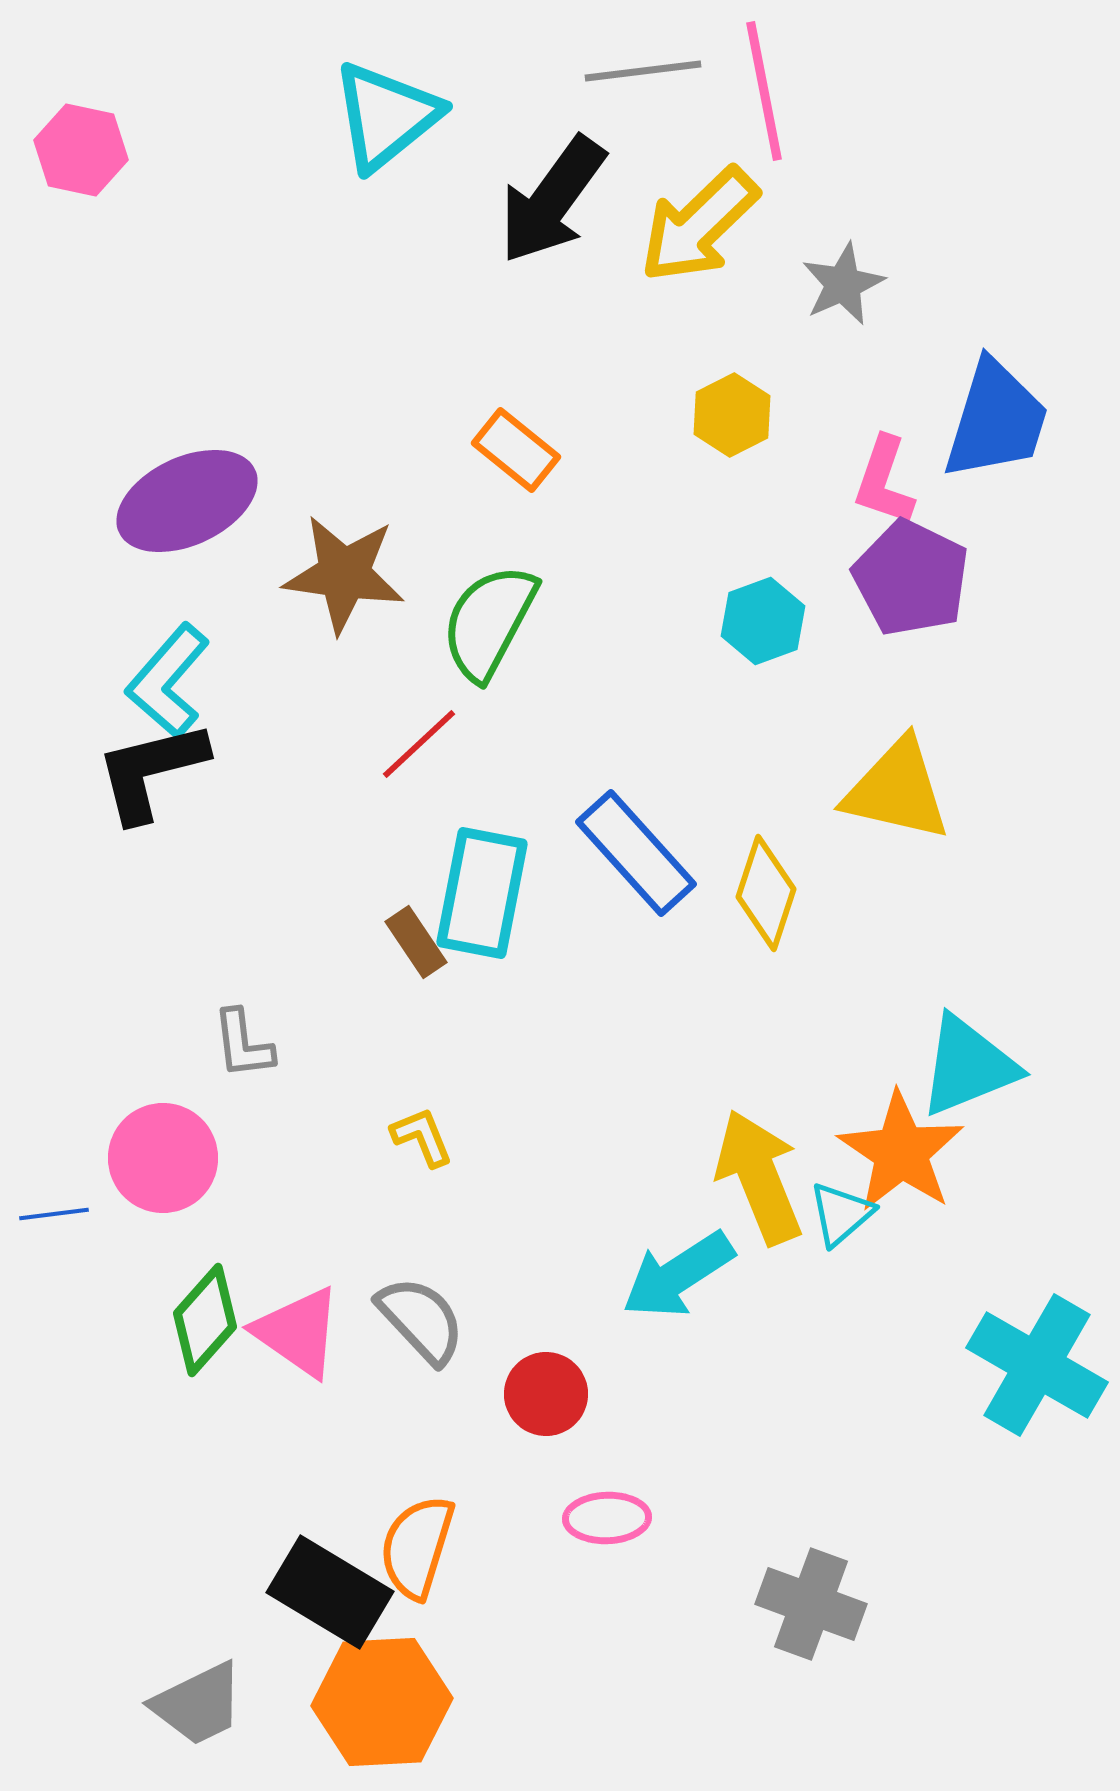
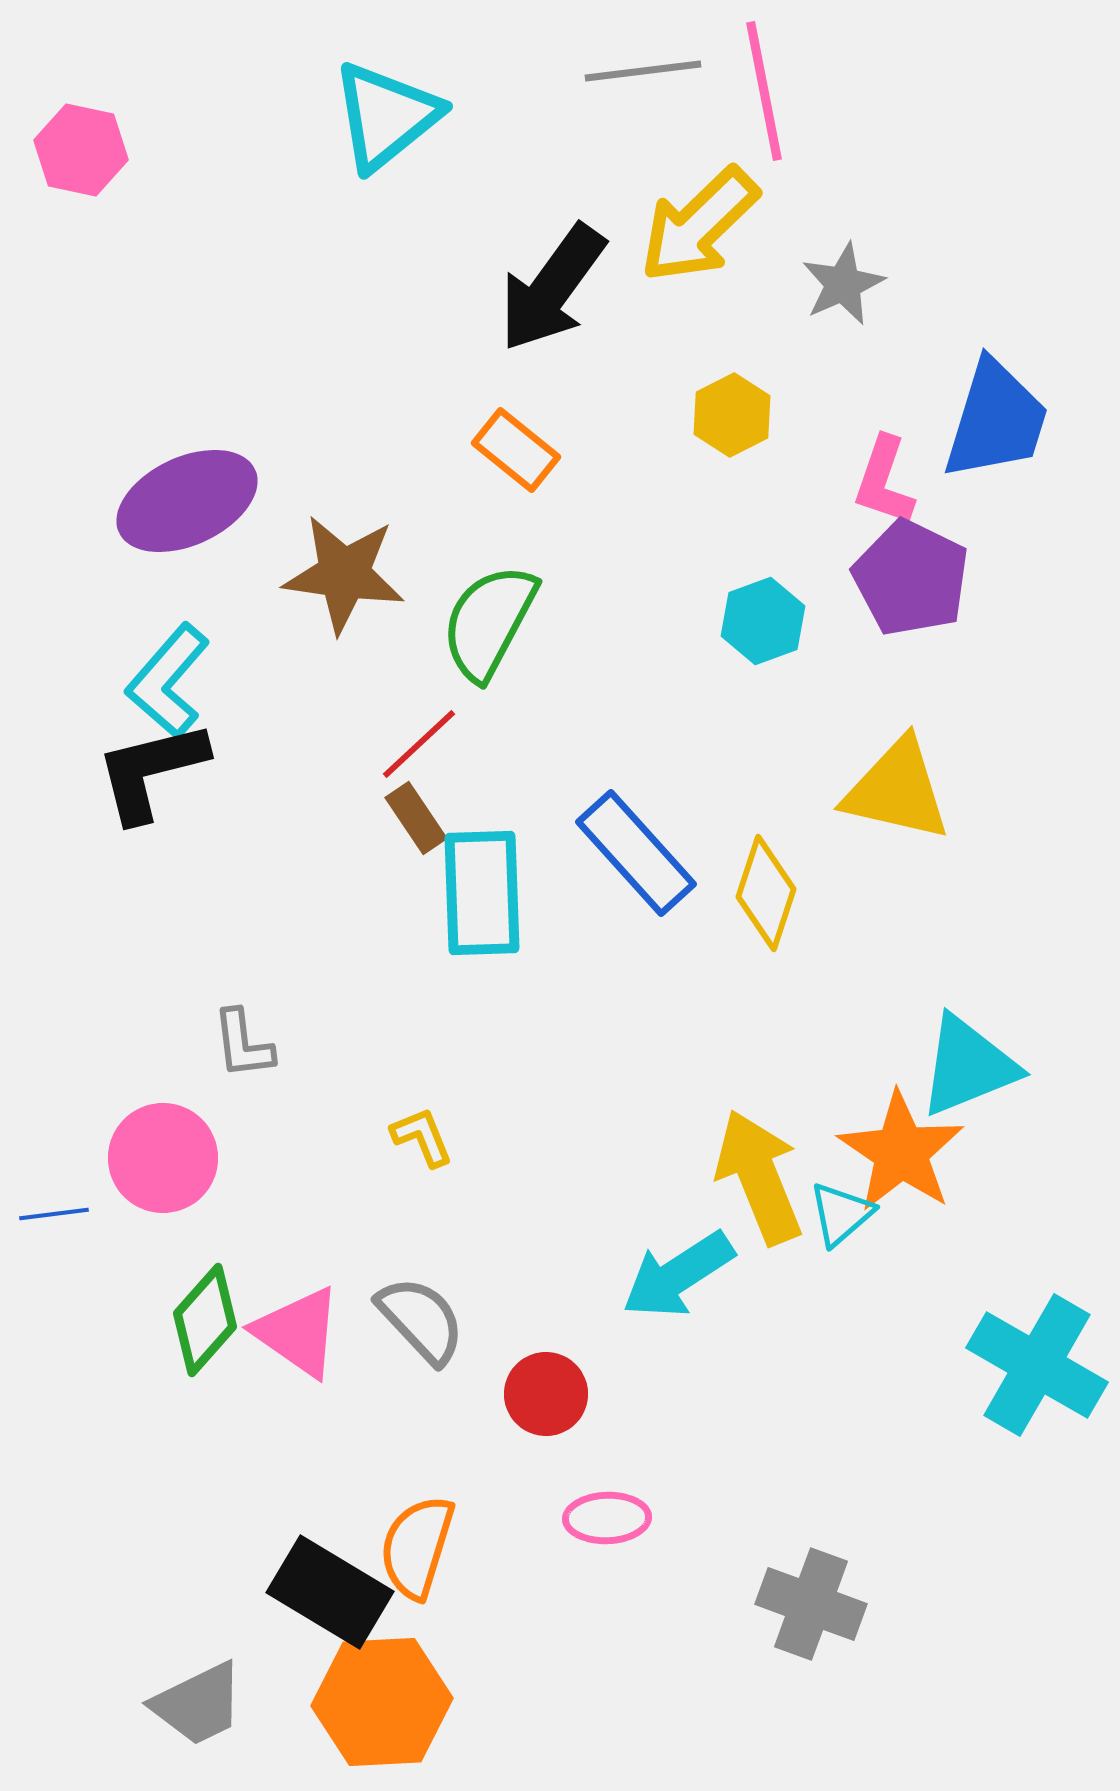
black arrow at (552, 200): moved 88 px down
cyan rectangle at (482, 893): rotated 13 degrees counterclockwise
brown rectangle at (416, 942): moved 124 px up
